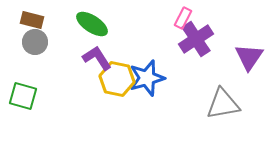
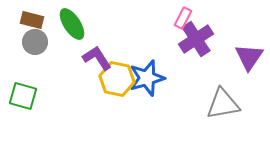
green ellipse: moved 20 px left; rotated 24 degrees clockwise
